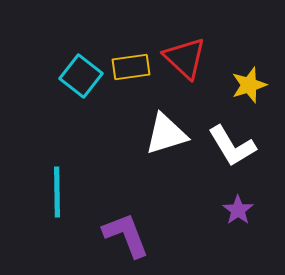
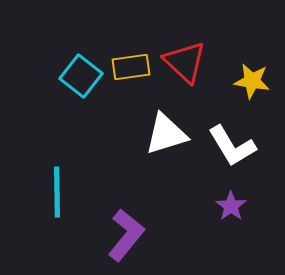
red triangle: moved 4 px down
yellow star: moved 3 px right, 4 px up; rotated 27 degrees clockwise
purple star: moved 7 px left, 4 px up
purple L-shape: rotated 60 degrees clockwise
